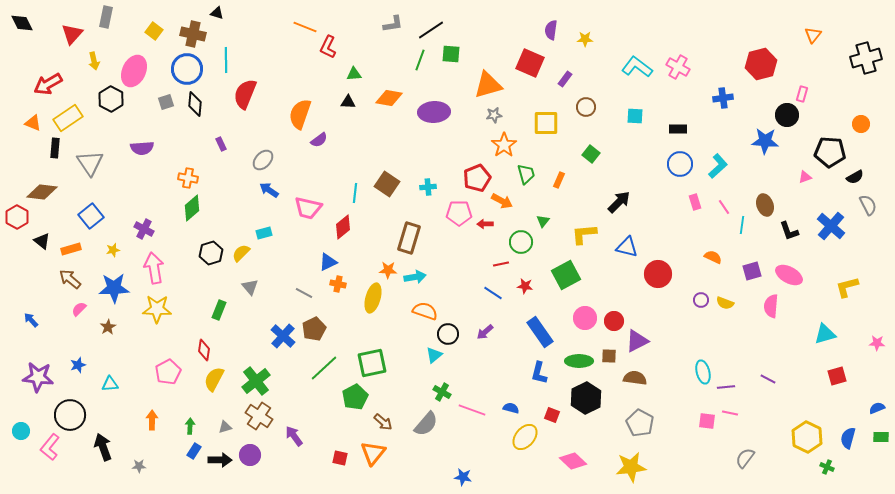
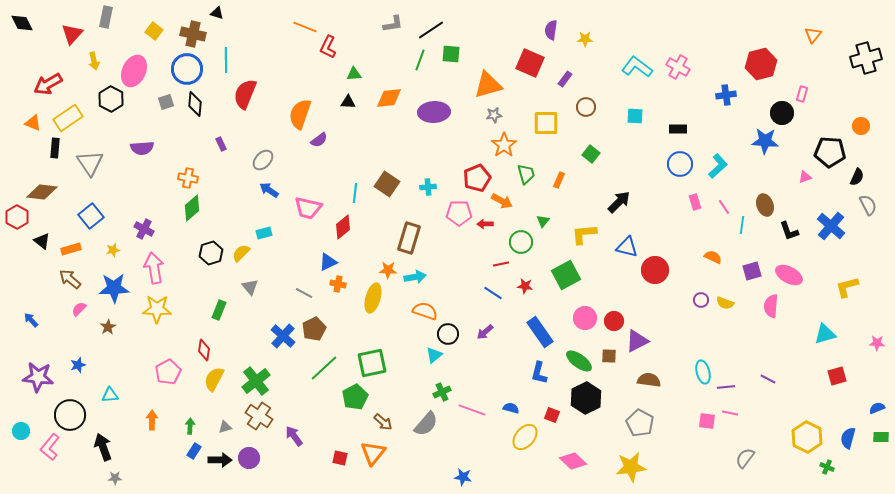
orange diamond at (389, 98): rotated 16 degrees counterclockwise
blue cross at (723, 98): moved 3 px right, 3 px up
black circle at (787, 115): moved 5 px left, 2 px up
orange circle at (861, 124): moved 2 px down
black semicircle at (855, 177): moved 2 px right; rotated 36 degrees counterclockwise
red circle at (658, 274): moved 3 px left, 4 px up
green ellipse at (579, 361): rotated 36 degrees clockwise
brown semicircle at (635, 378): moved 14 px right, 2 px down
cyan triangle at (110, 384): moved 11 px down
green cross at (442, 392): rotated 36 degrees clockwise
purple circle at (250, 455): moved 1 px left, 3 px down
gray star at (139, 466): moved 24 px left, 12 px down
